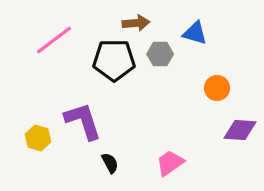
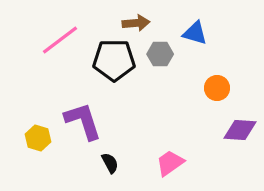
pink line: moved 6 px right
